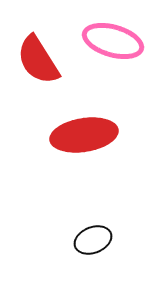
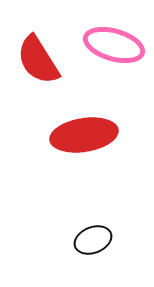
pink ellipse: moved 1 px right, 4 px down
